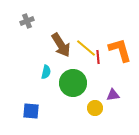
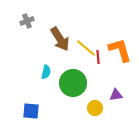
brown arrow: moved 1 px left, 6 px up
purple triangle: moved 3 px right
